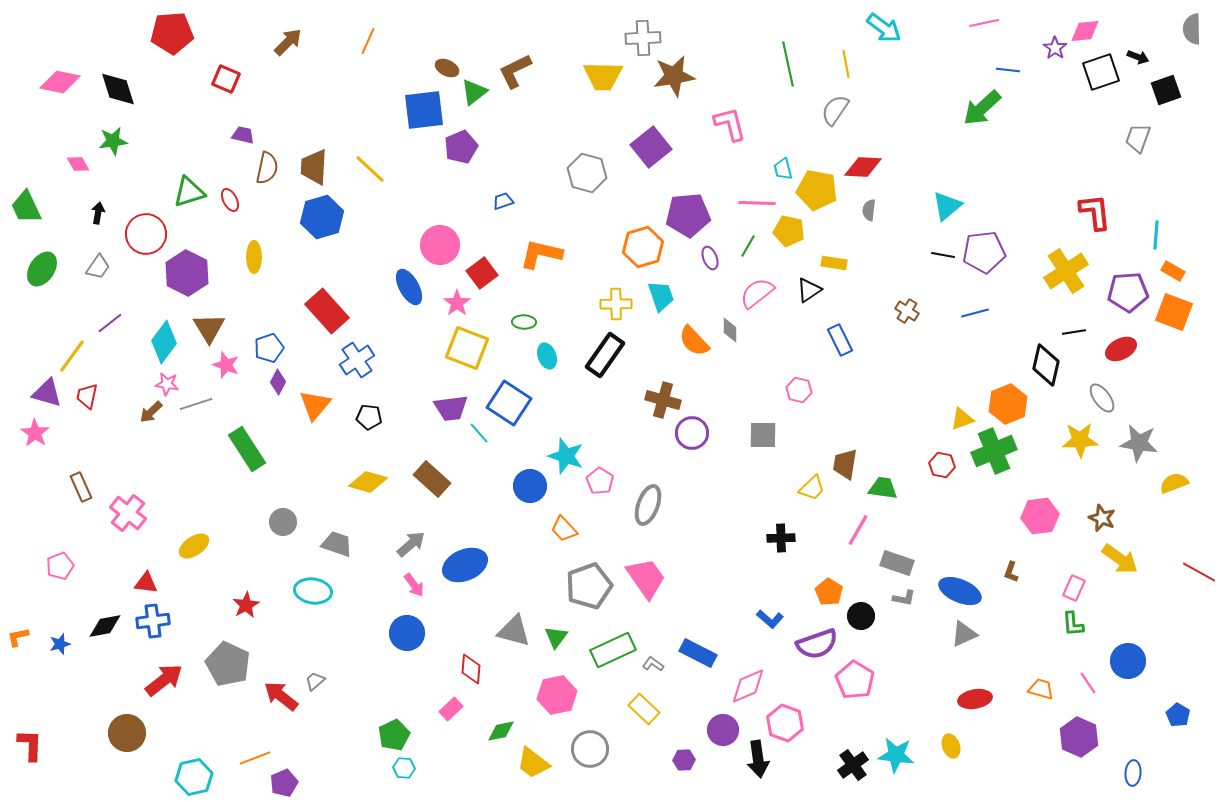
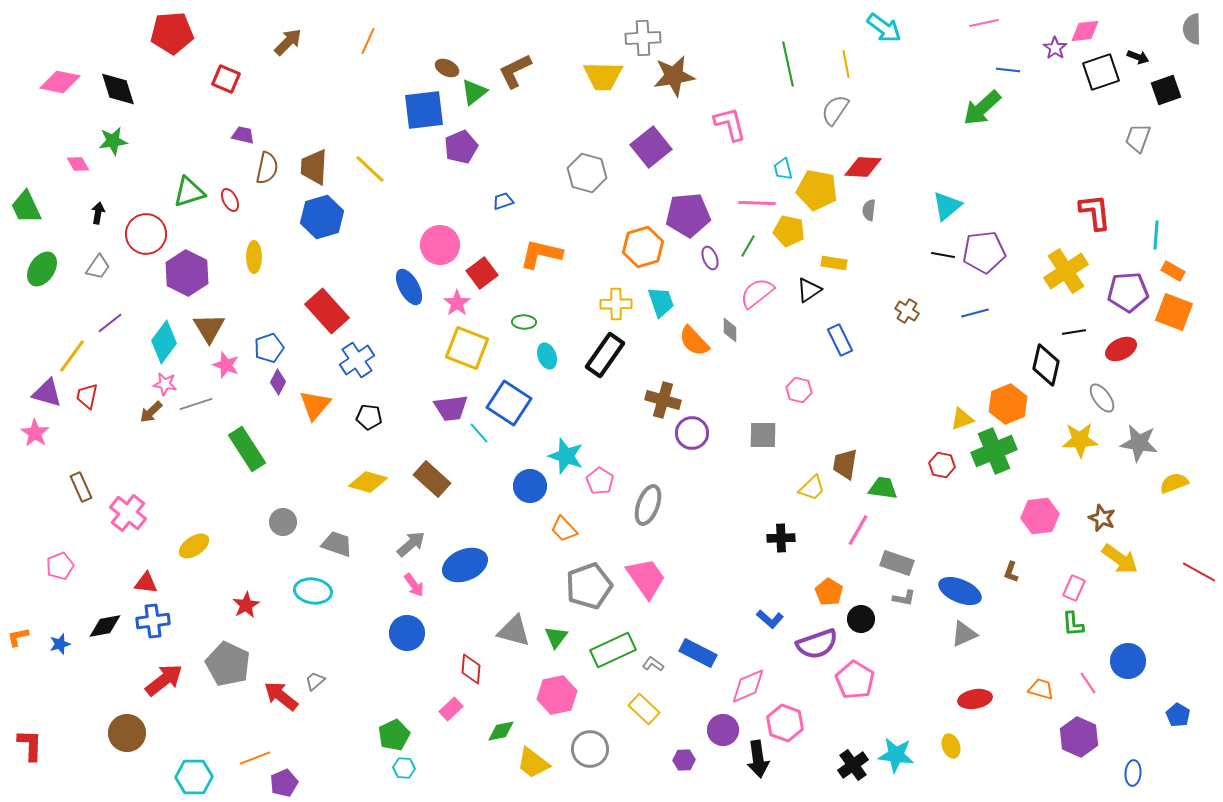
cyan trapezoid at (661, 296): moved 6 px down
pink star at (167, 384): moved 2 px left
black circle at (861, 616): moved 3 px down
cyan hexagon at (194, 777): rotated 12 degrees clockwise
